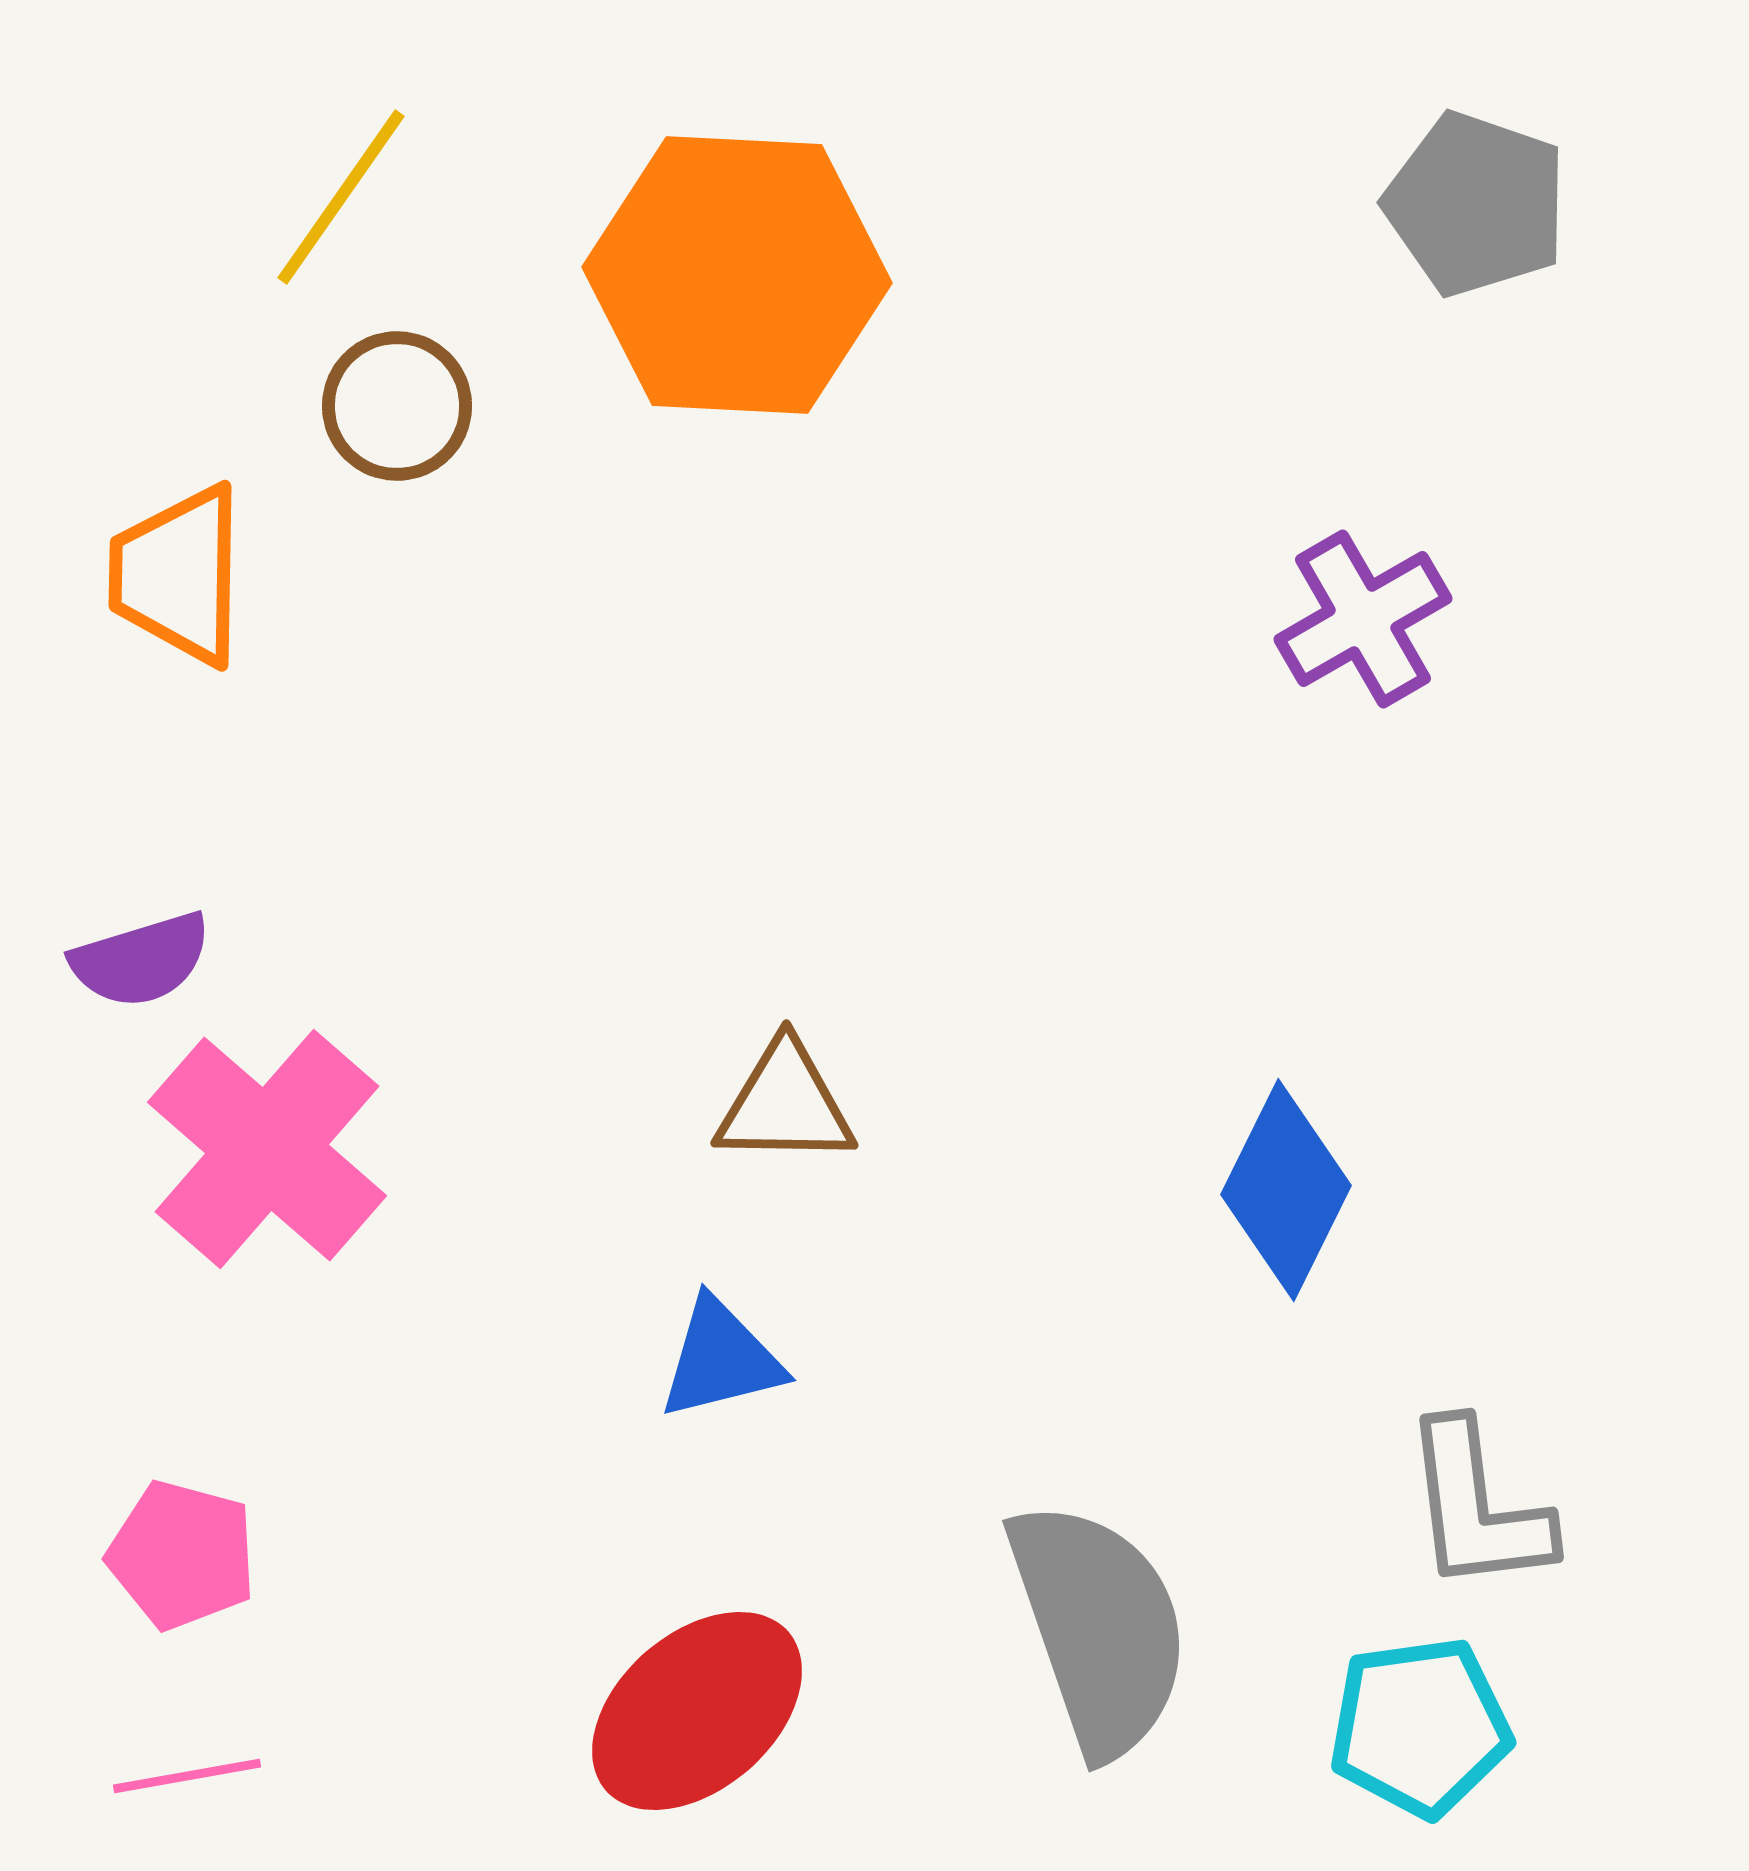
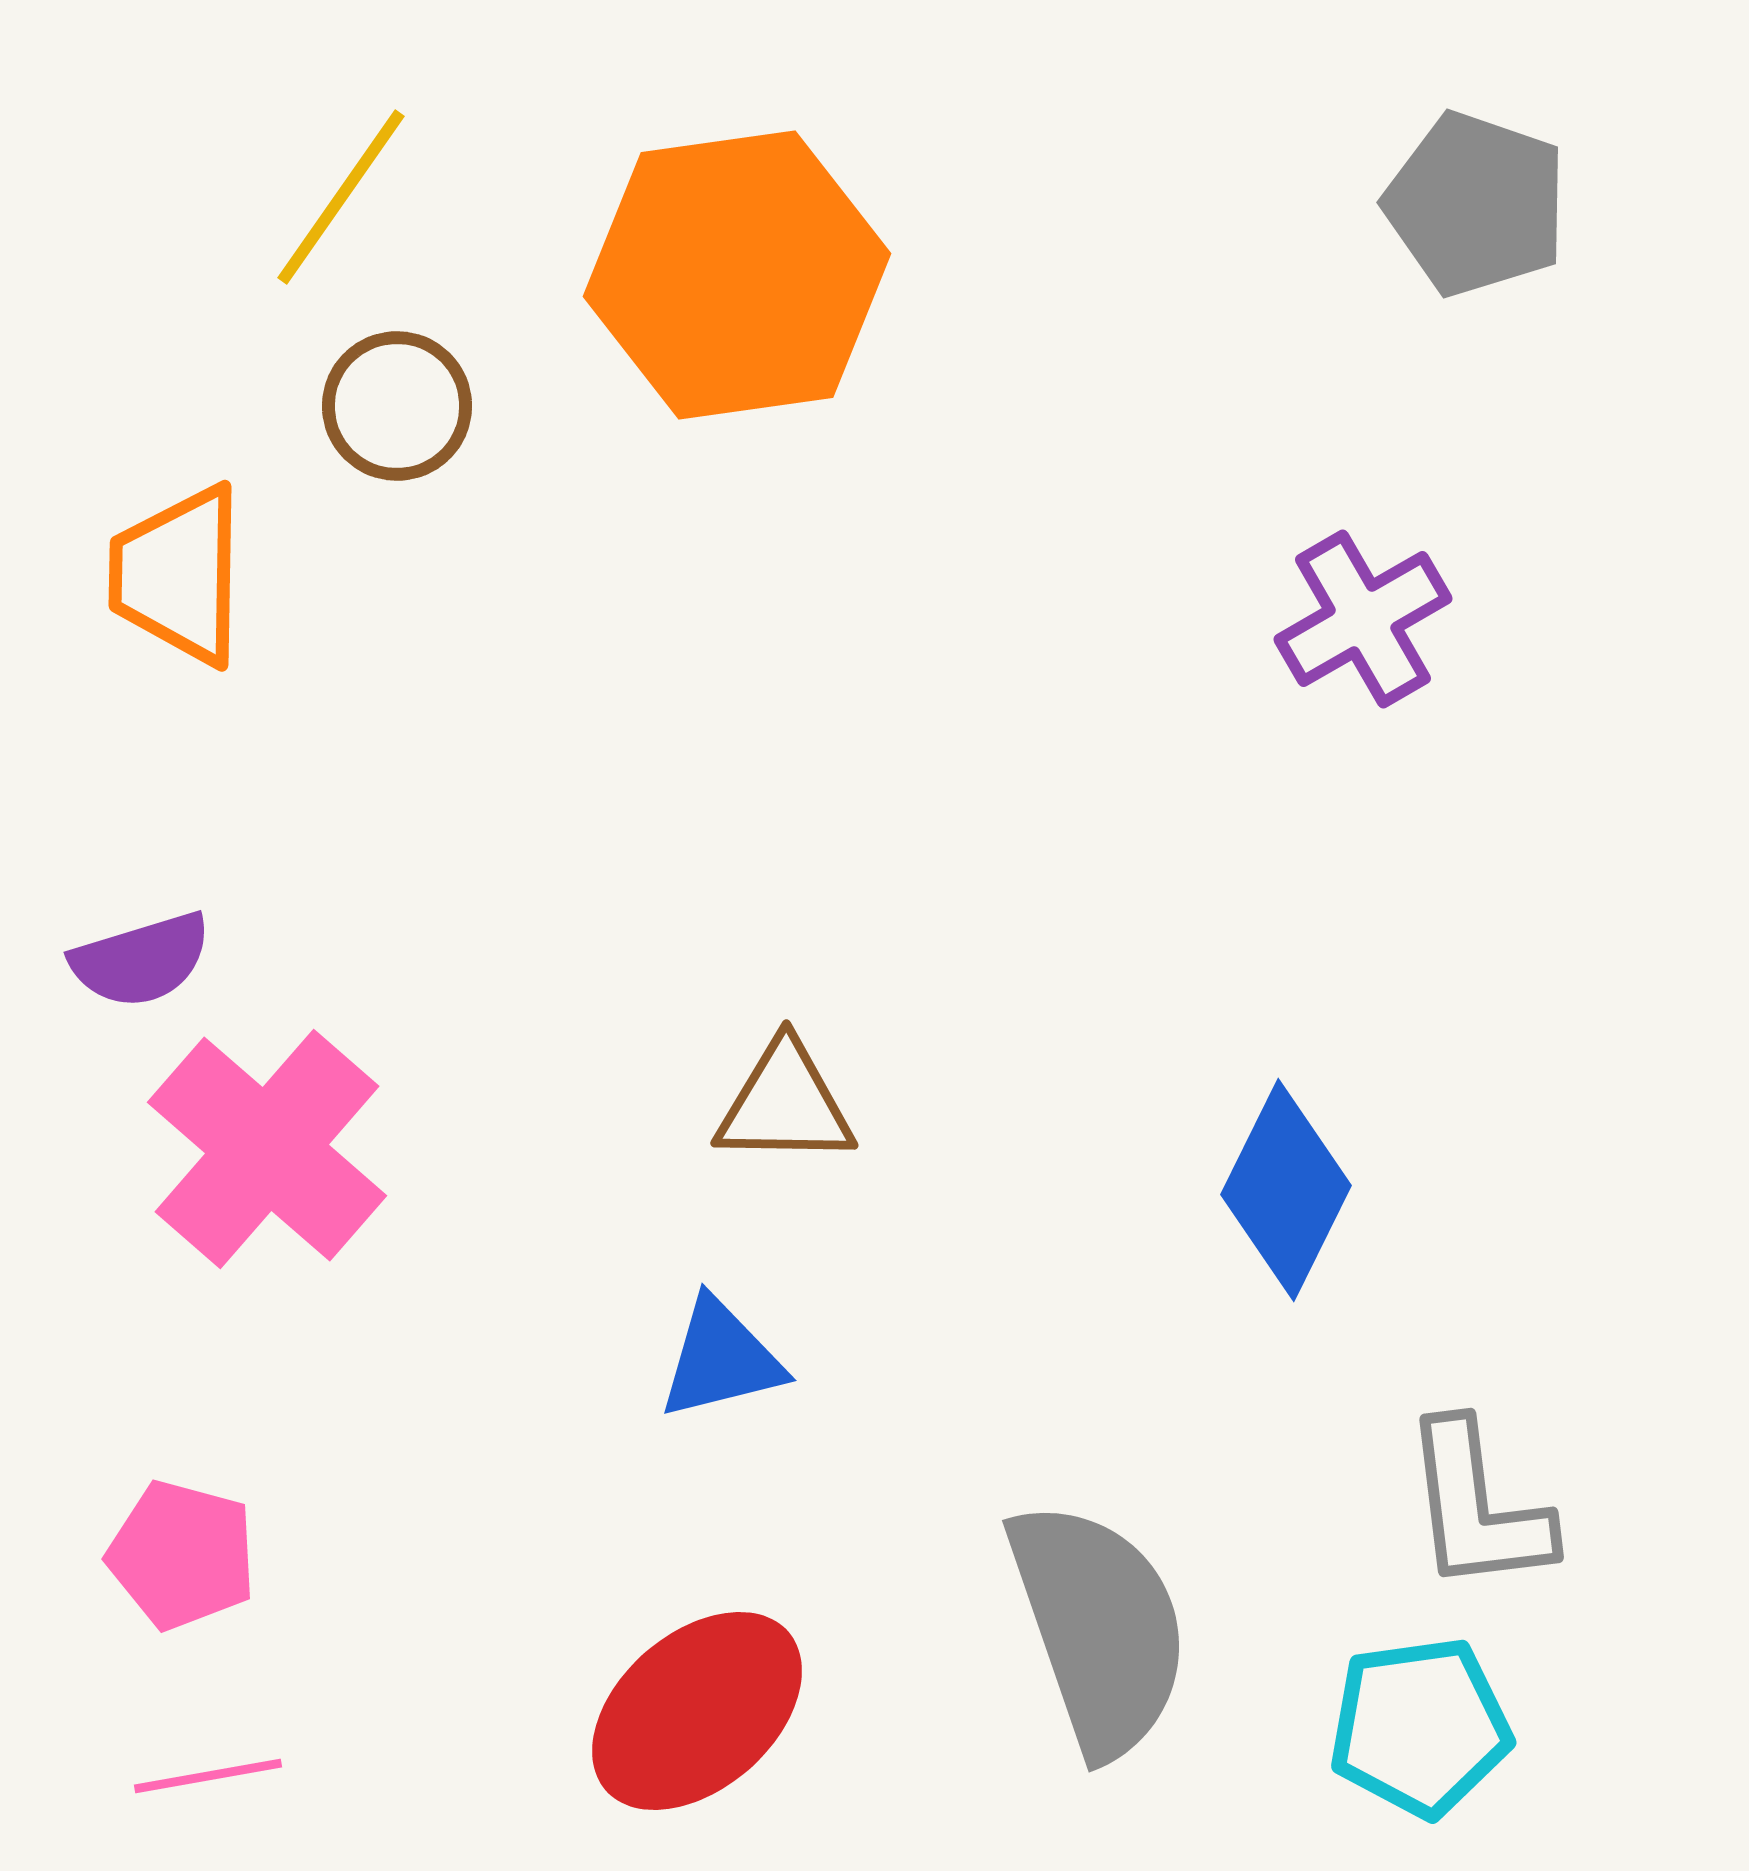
orange hexagon: rotated 11 degrees counterclockwise
pink line: moved 21 px right
